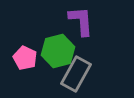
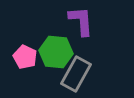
green hexagon: moved 2 px left, 1 px down; rotated 20 degrees clockwise
pink pentagon: moved 1 px up
